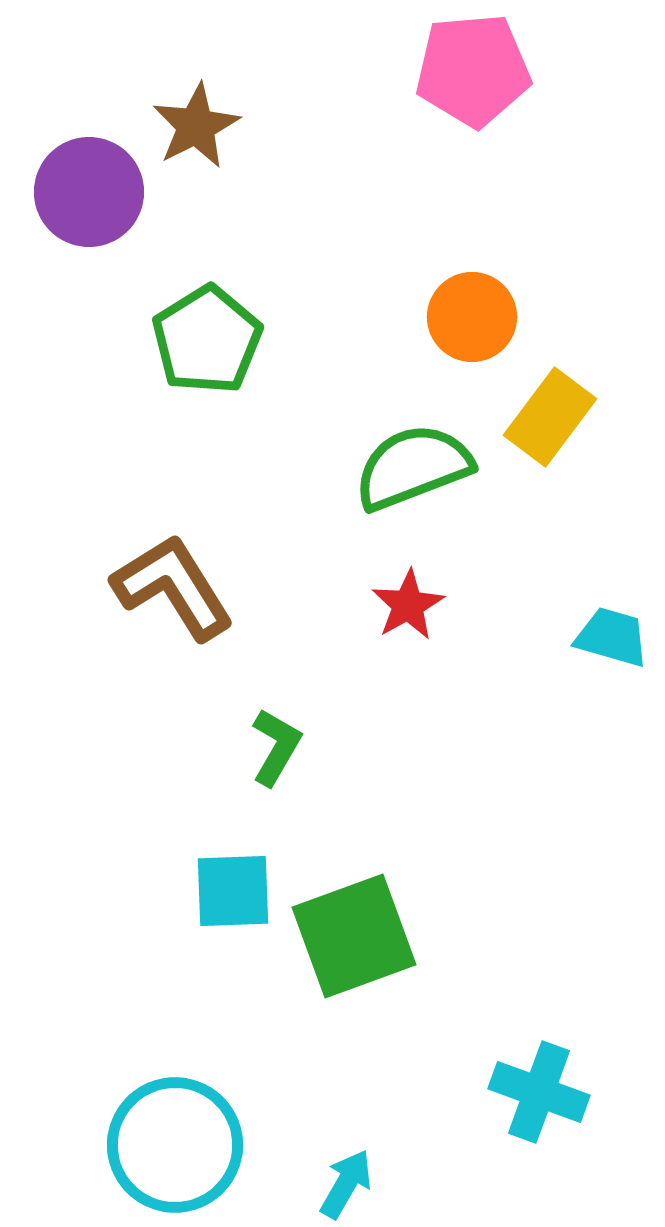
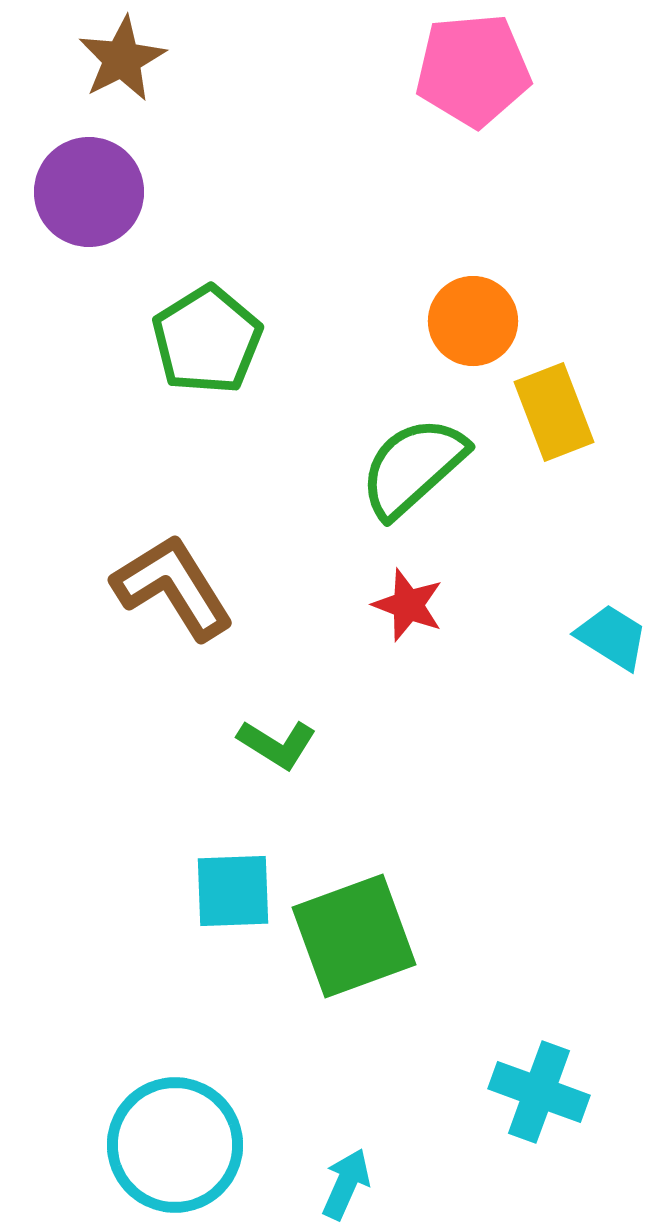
brown star: moved 74 px left, 67 px up
orange circle: moved 1 px right, 4 px down
yellow rectangle: moved 4 px right, 5 px up; rotated 58 degrees counterclockwise
green semicircle: rotated 21 degrees counterclockwise
red star: rotated 22 degrees counterclockwise
cyan trapezoid: rotated 16 degrees clockwise
green L-shape: moved 1 px right, 3 px up; rotated 92 degrees clockwise
cyan arrow: rotated 6 degrees counterclockwise
